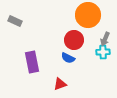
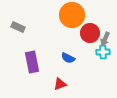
orange circle: moved 16 px left
gray rectangle: moved 3 px right, 6 px down
red circle: moved 16 px right, 7 px up
